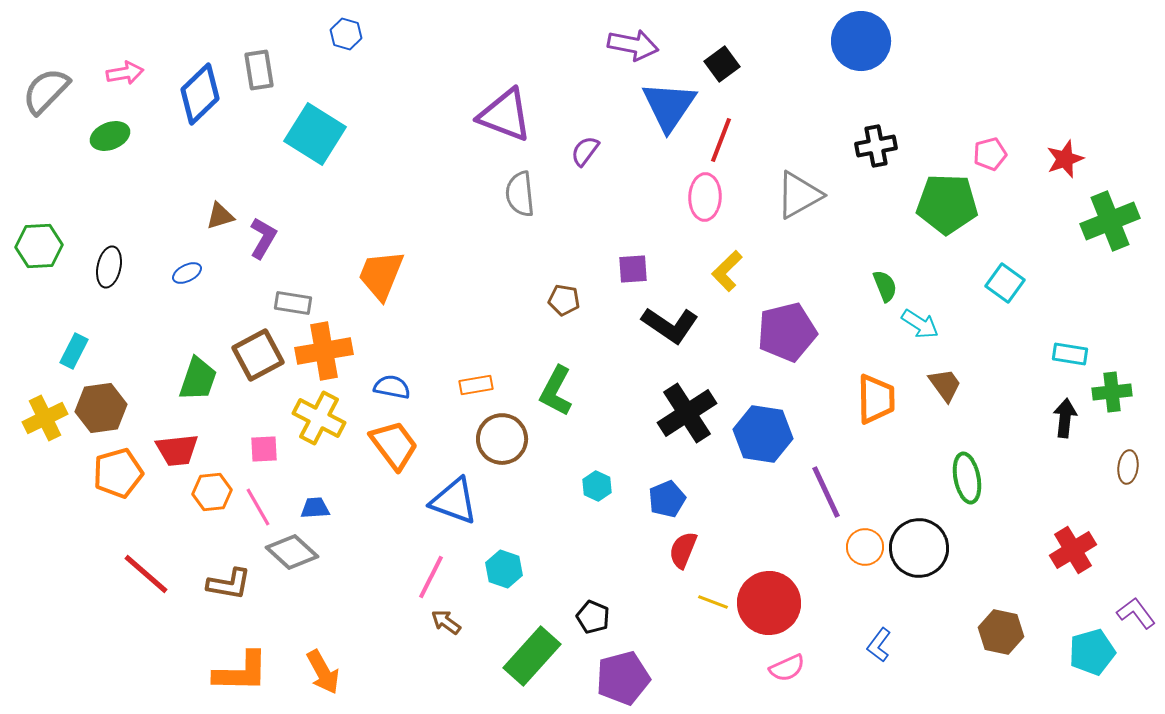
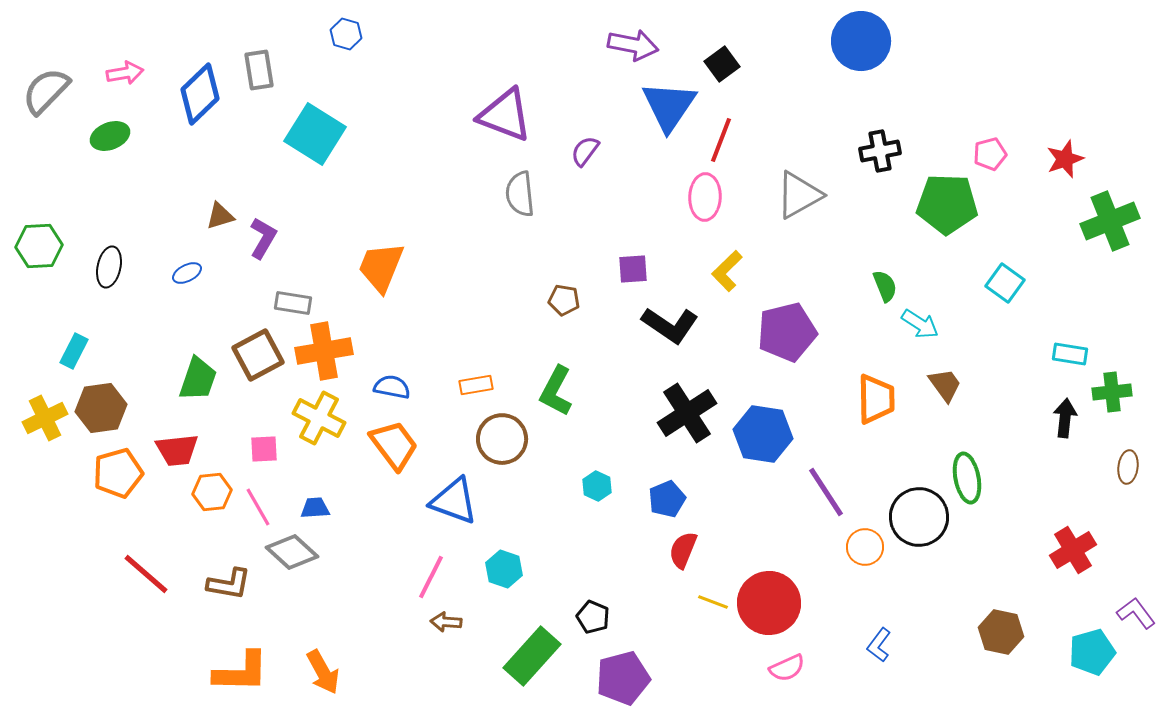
black cross at (876, 146): moved 4 px right, 5 px down
orange trapezoid at (381, 275): moved 8 px up
purple line at (826, 492): rotated 8 degrees counterclockwise
black circle at (919, 548): moved 31 px up
brown arrow at (446, 622): rotated 32 degrees counterclockwise
